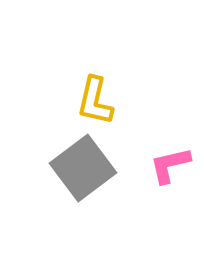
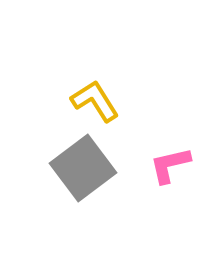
yellow L-shape: rotated 135 degrees clockwise
